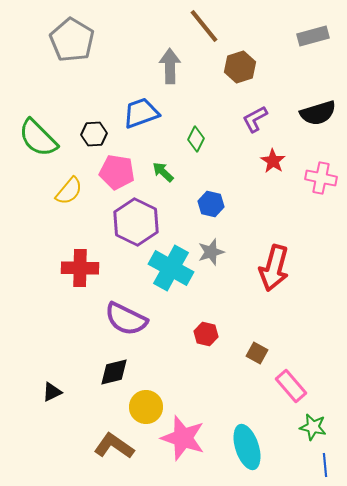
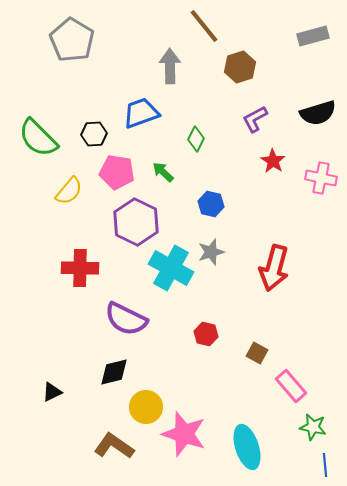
pink star: moved 1 px right, 4 px up
